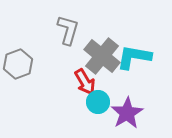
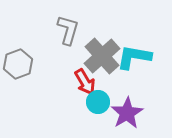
gray cross: rotated 9 degrees clockwise
